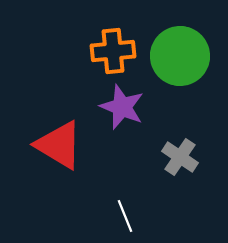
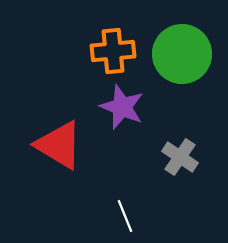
green circle: moved 2 px right, 2 px up
